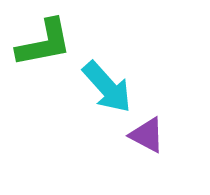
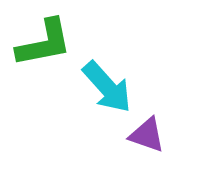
purple triangle: rotated 9 degrees counterclockwise
